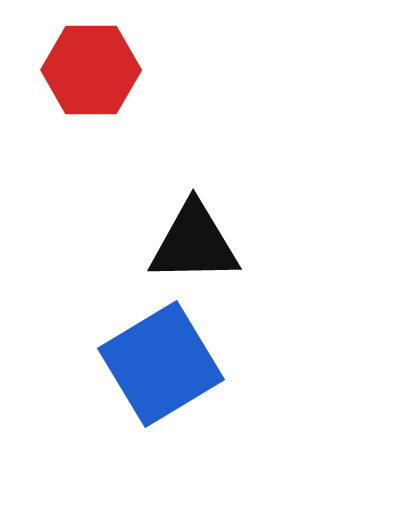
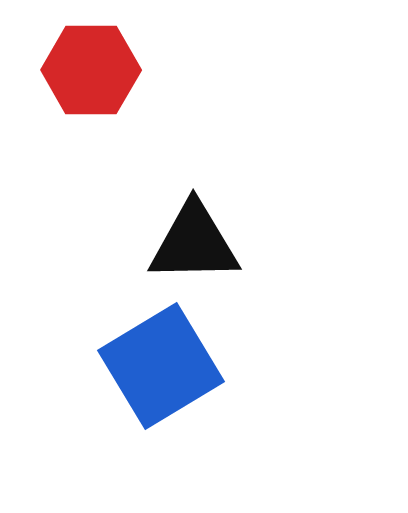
blue square: moved 2 px down
